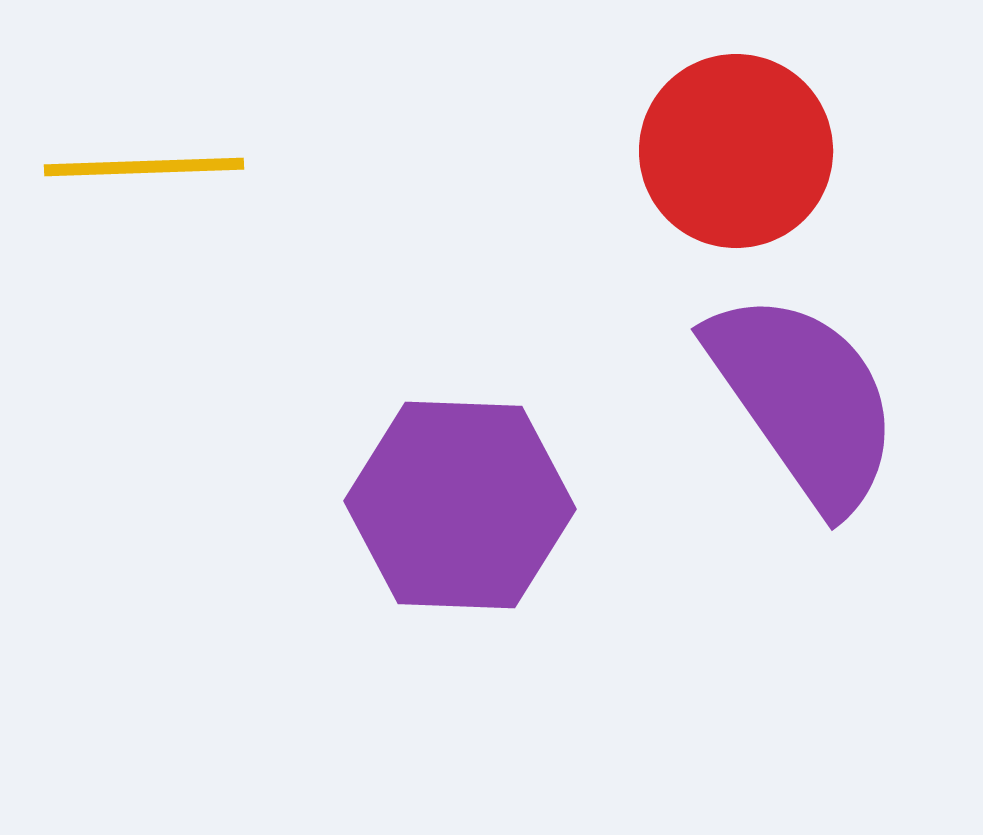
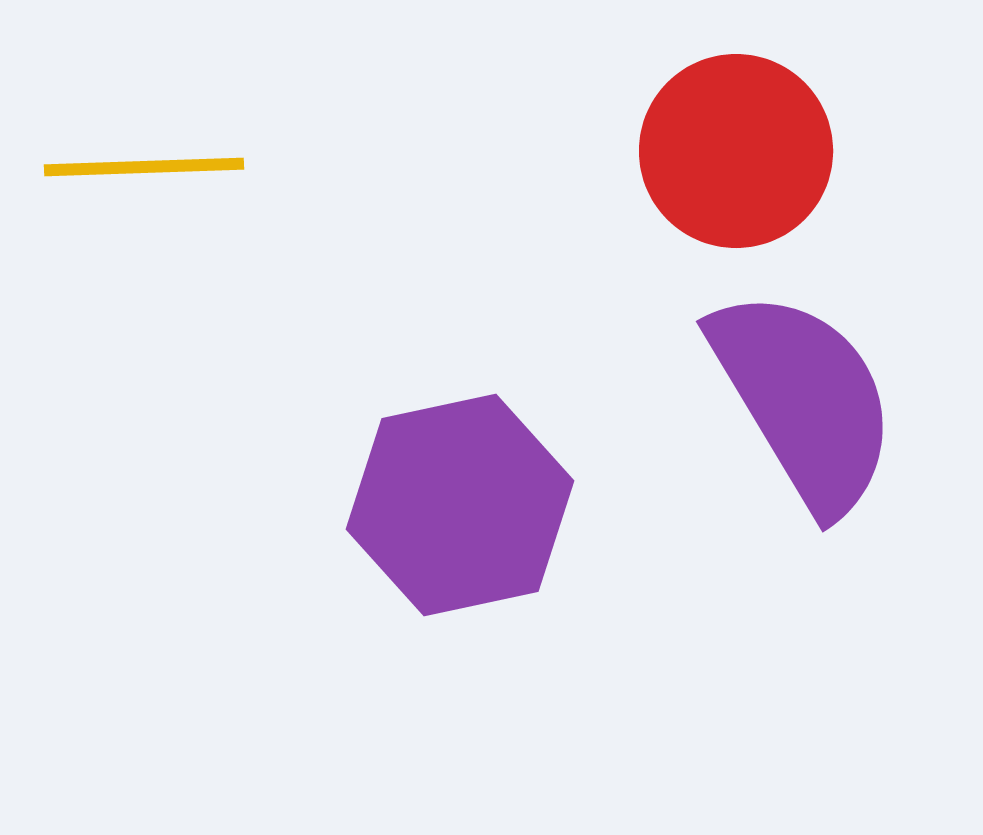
purple semicircle: rotated 4 degrees clockwise
purple hexagon: rotated 14 degrees counterclockwise
